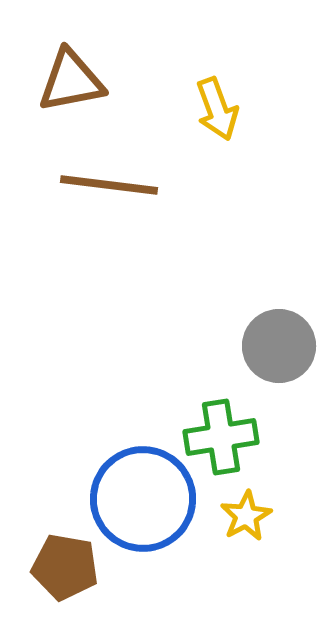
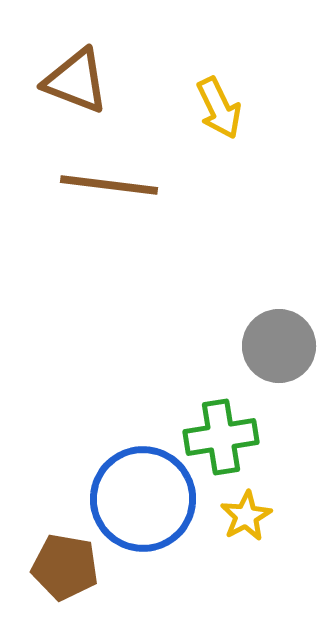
brown triangle: moved 5 px right; rotated 32 degrees clockwise
yellow arrow: moved 2 px right, 1 px up; rotated 6 degrees counterclockwise
